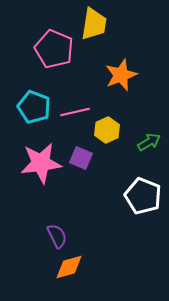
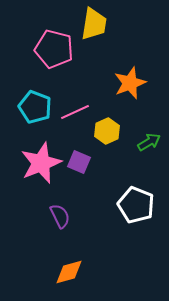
pink pentagon: rotated 9 degrees counterclockwise
orange star: moved 9 px right, 8 px down
cyan pentagon: moved 1 px right
pink line: rotated 12 degrees counterclockwise
yellow hexagon: moved 1 px down
purple square: moved 2 px left, 4 px down
pink star: rotated 15 degrees counterclockwise
white pentagon: moved 7 px left, 9 px down
purple semicircle: moved 3 px right, 20 px up
orange diamond: moved 5 px down
